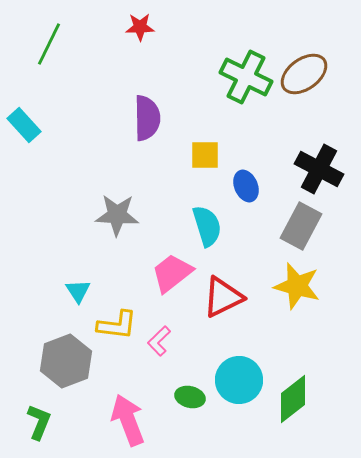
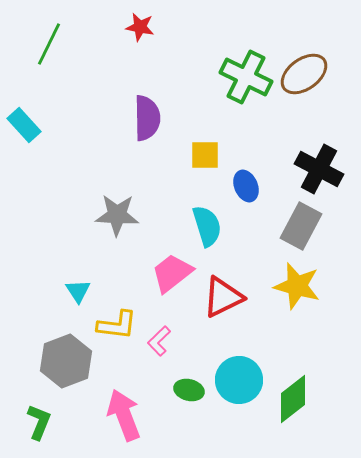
red star: rotated 12 degrees clockwise
green ellipse: moved 1 px left, 7 px up
pink arrow: moved 4 px left, 5 px up
